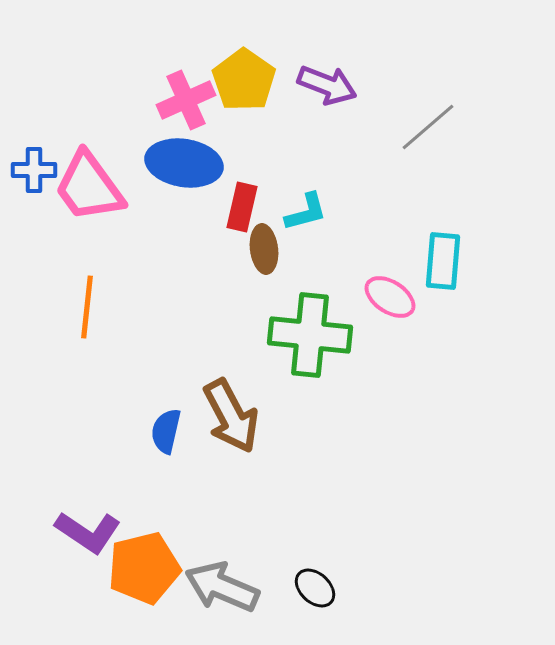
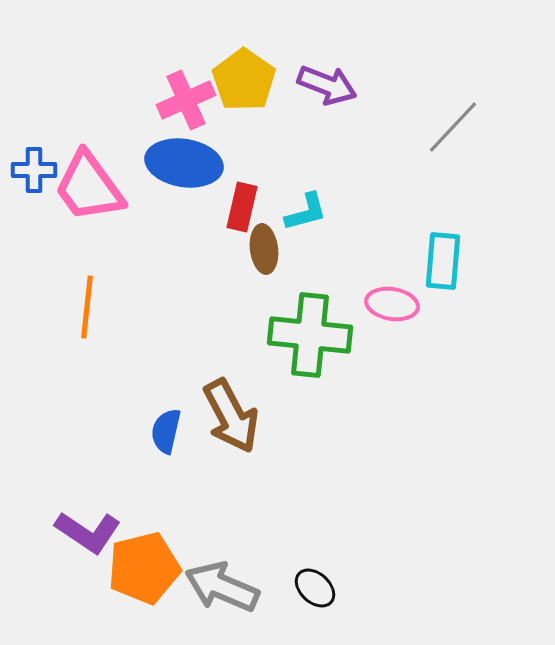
gray line: moved 25 px right; rotated 6 degrees counterclockwise
pink ellipse: moved 2 px right, 7 px down; rotated 24 degrees counterclockwise
